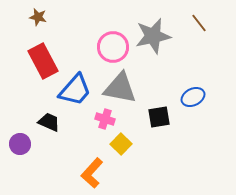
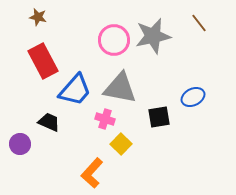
pink circle: moved 1 px right, 7 px up
